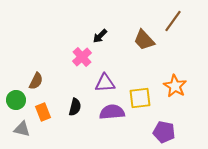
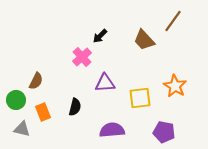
purple semicircle: moved 18 px down
